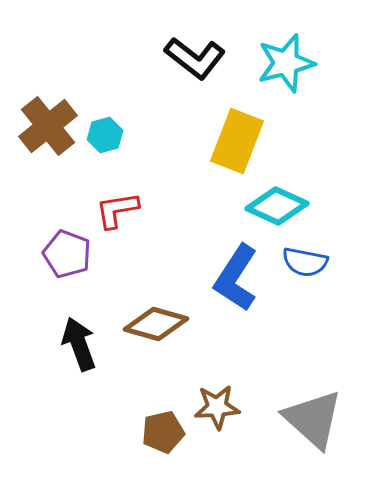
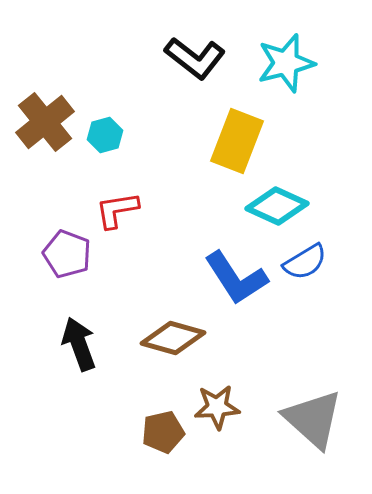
brown cross: moved 3 px left, 4 px up
blue semicircle: rotated 42 degrees counterclockwise
blue L-shape: rotated 66 degrees counterclockwise
brown diamond: moved 17 px right, 14 px down
